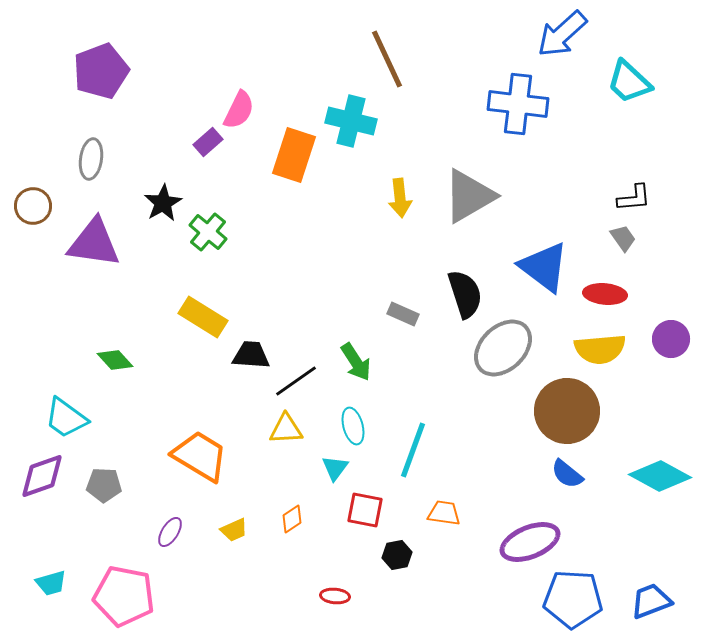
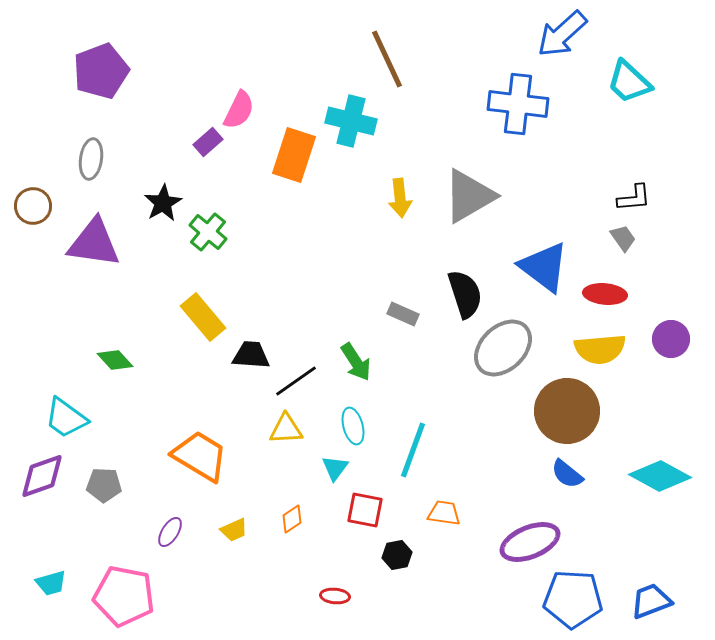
yellow rectangle at (203, 317): rotated 18 degrees clockwise
